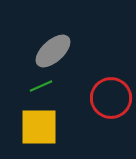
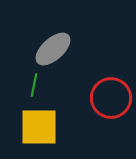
gray ellipse: moved 2 px up
green line: moved 7 px left, 1 px up; rotated 55 degrees counterclockwise
